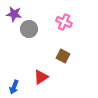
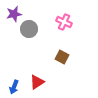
purple star: rotated 21 degrees counterclockwise
brown square: moved 1 px left, 1 px down
red triangle: moved 4 px left, 5 px down
